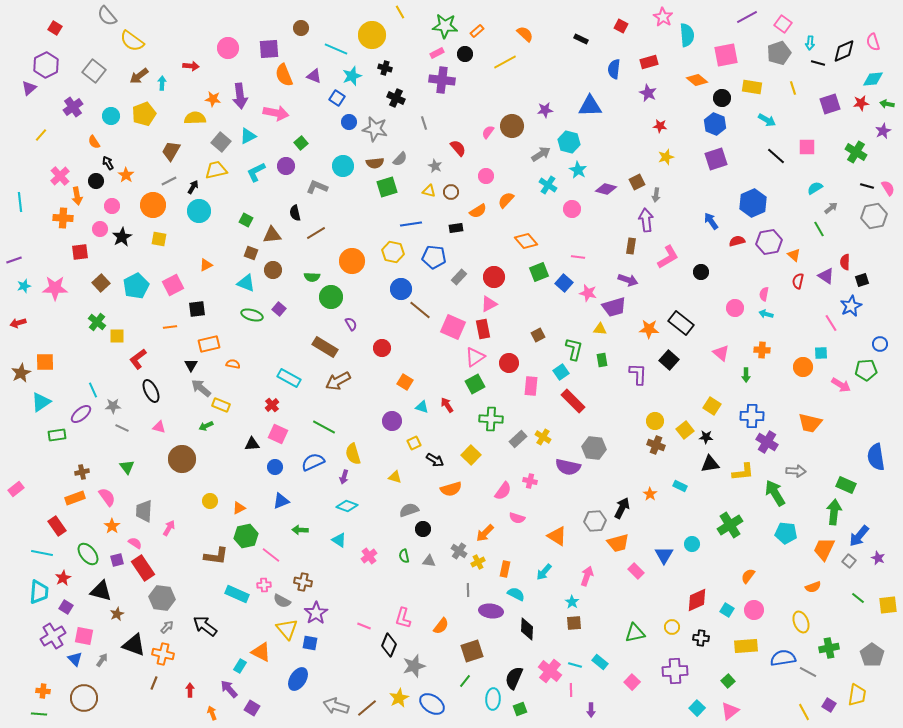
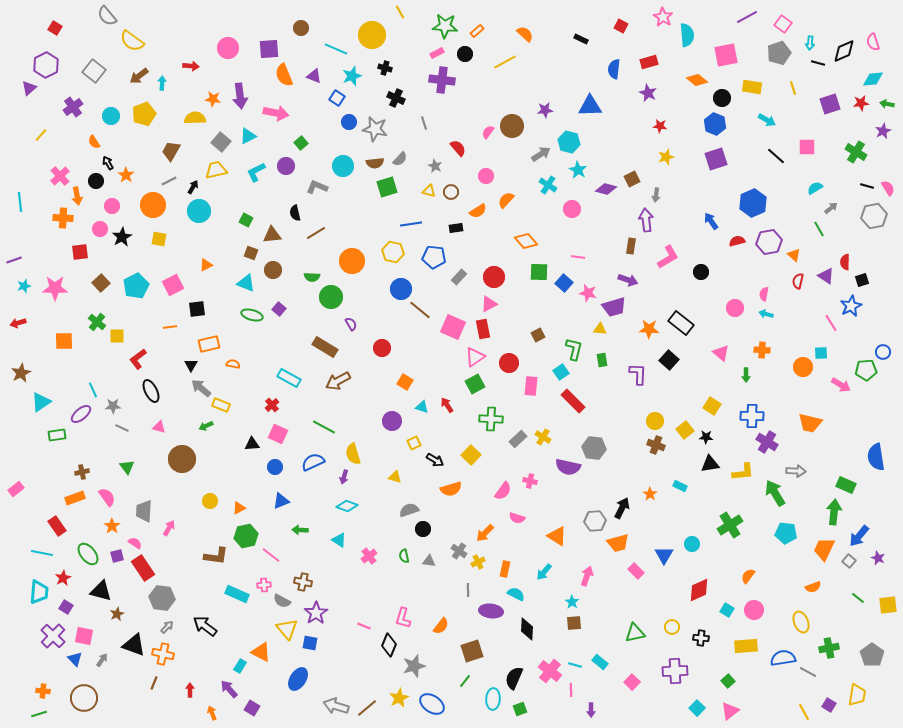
brown square at (637, 182): moved 5 px left, 3 px up
green square at (539, 272): rotated 24 degrees clockwise
blue circle at (880, 344): moved 3 px right, 8 px down
orange square at (45, 362): moved 19 px right, 21 px up
purple square at (117, 560): moved 4 px up
red diamond at (697, 600): moved 2 px right, 10 px up
purple cross at (53, 636): rotated 15 degrees counterclockwise
green line at (39, 714): rotated 21 degrees counterclockwise
